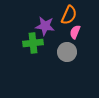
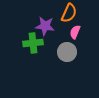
orange semicircle: moved 2 px up
